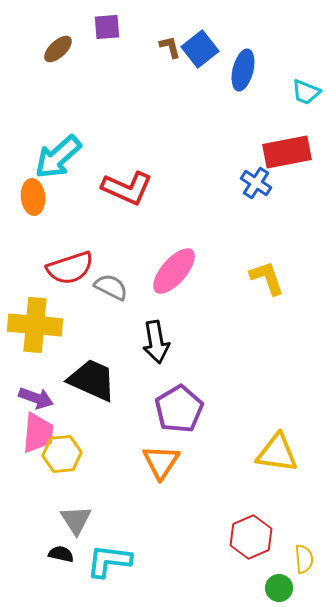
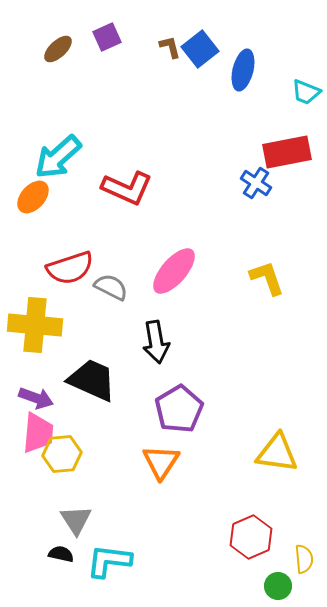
purple square: moved 10 px down; rotated 20 degrees counterclockwise
orange ellipse: rotated 48 degrees clockwise
green circle: moved 1 px left, 2 px up
